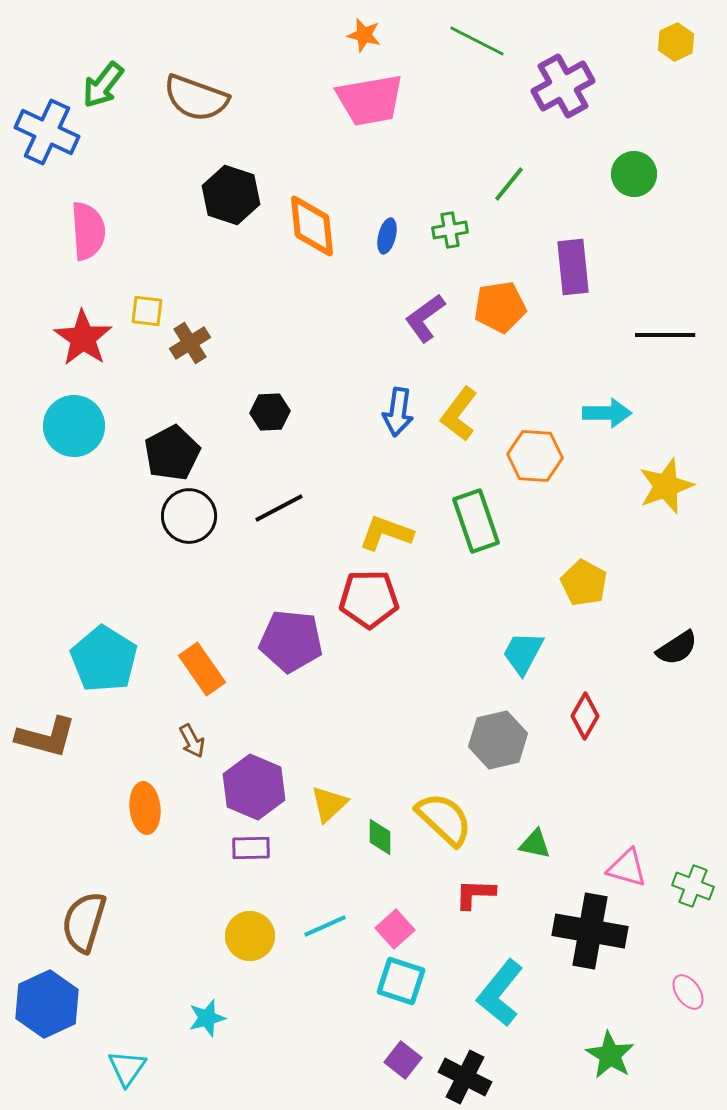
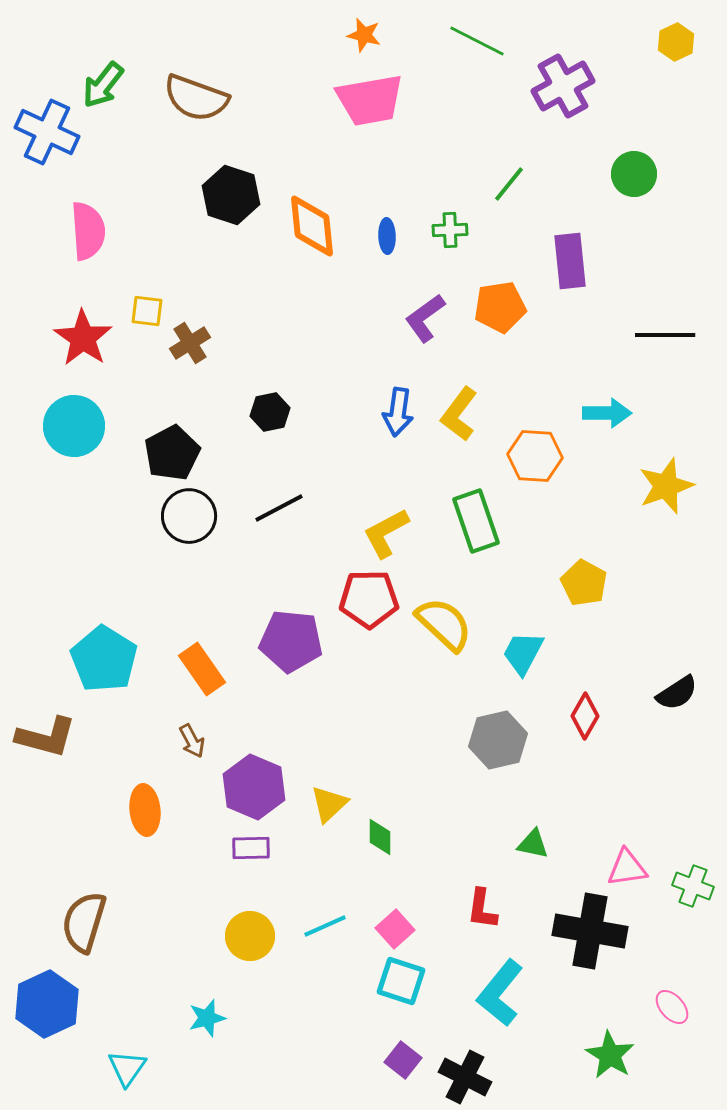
green cross at (450, 230): rotated 8 degrees clockwise
blue ellipse at (387, 236): rotated 16 degrees counterclockwise
purple rectangle at (573, 267): moved 3 px left, 6 px up
black hexagon at (270, 412): rotated 9 degrees counterclockwise
yellow L-shape at (386, 533): rotated 48 degrees counterclockwise
black semicircle at (677, 648): moved 45 px down
orange ellipse at (145, 808): moved 2 px down
yellow semicircle at (444, 819): moved 195 px up
green triangle at (535, 844): moved 2 px left
pink triangle at (627, 868): rotated 24 degrees counterclockwise
red L-shape at (475, 894): moved 7 px right, 15 px down; rotated 84 degrees counterclockwise
pink ellipse at (688, 992): moved 16 px left, 15 px down; rotated 6 degrees counterclockwise
